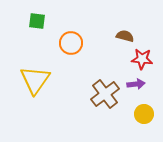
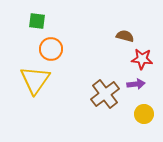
orange circle: moved 20 px left, 6 px down
